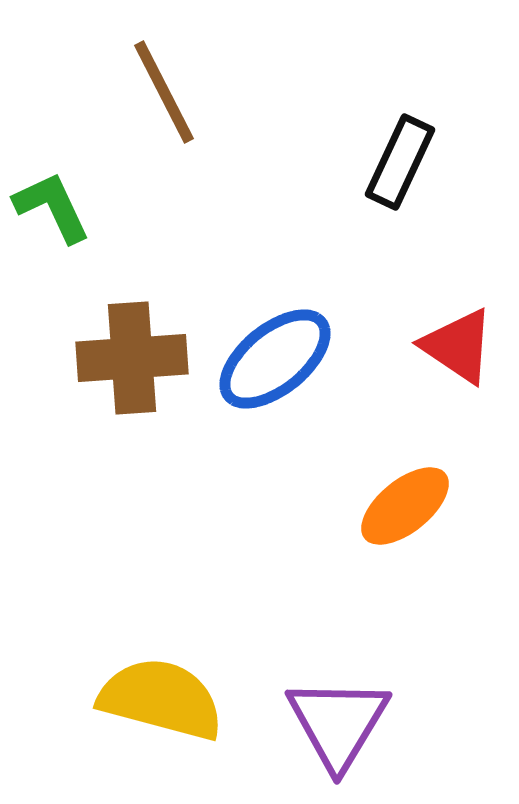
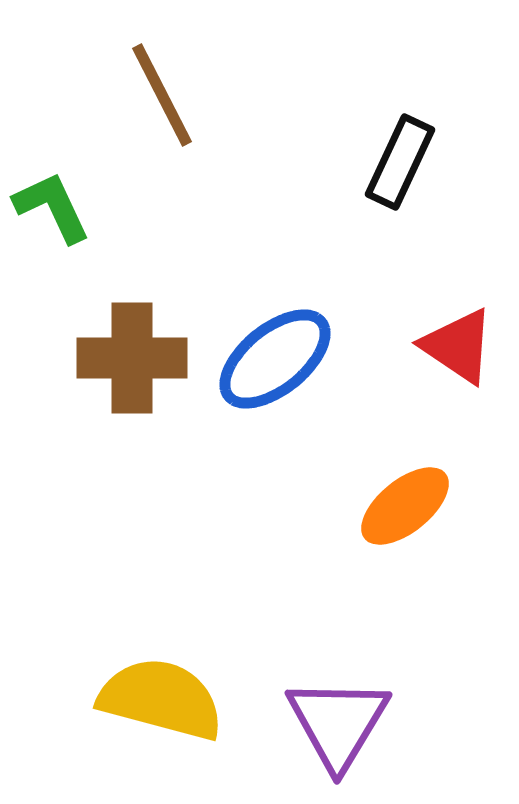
brown line: moved 2 px left, 3 px down
brown cross: rotated 4 degrees clockwise
